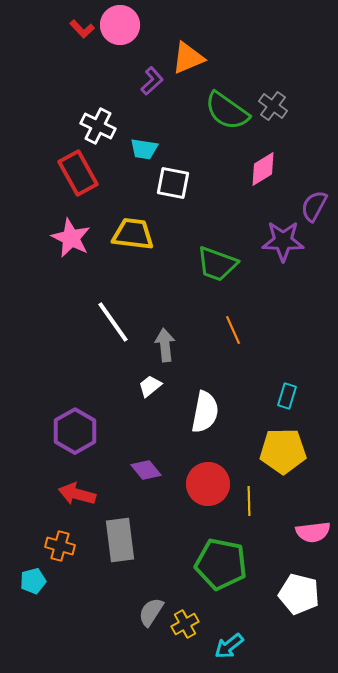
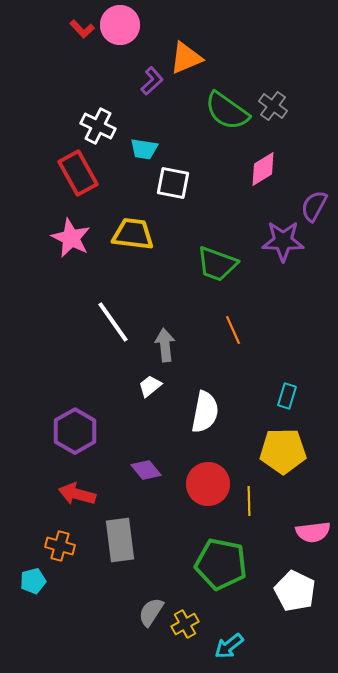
orange triangle: moved 2 px left
white pentagon: moved 4 px left, 3 px up; rotated 12 degrees clockwise
